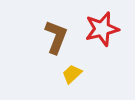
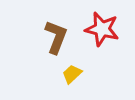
red star: rotated 28 degrees clockwise
